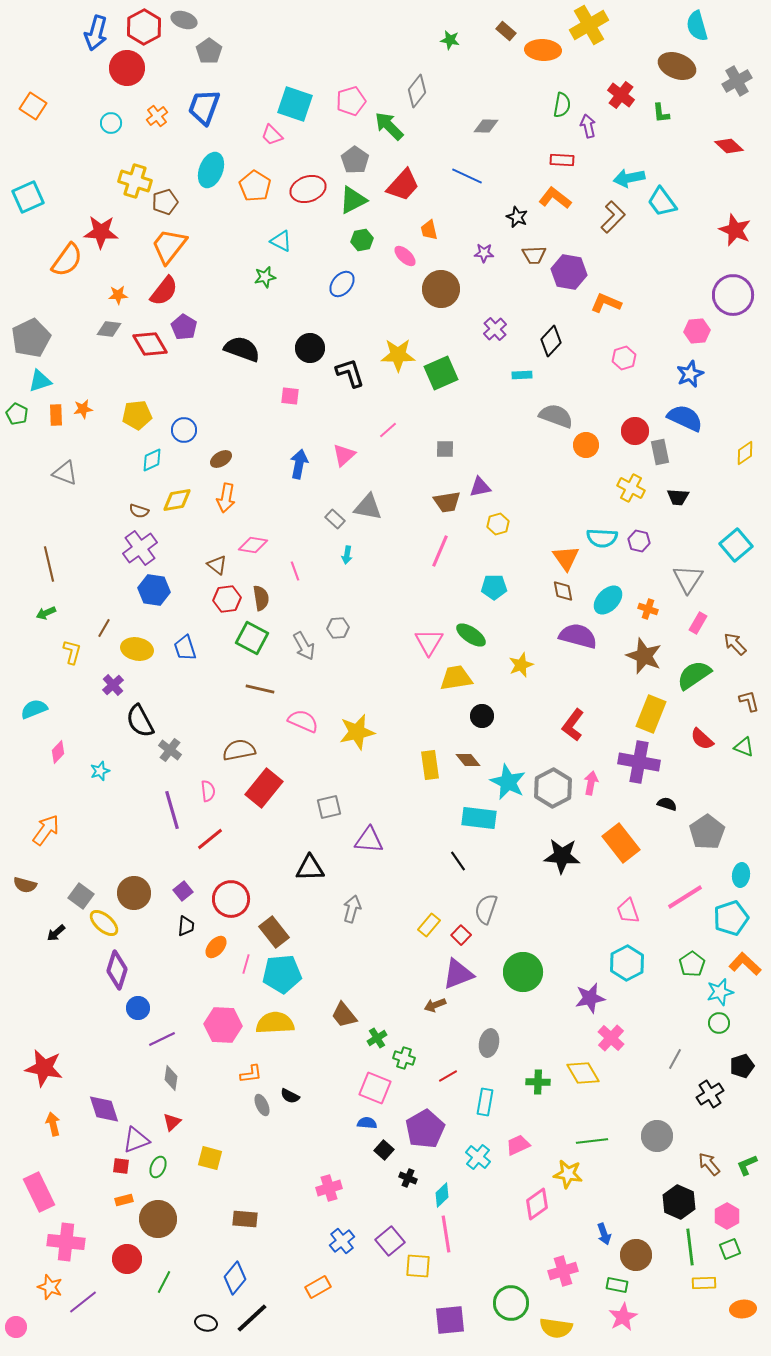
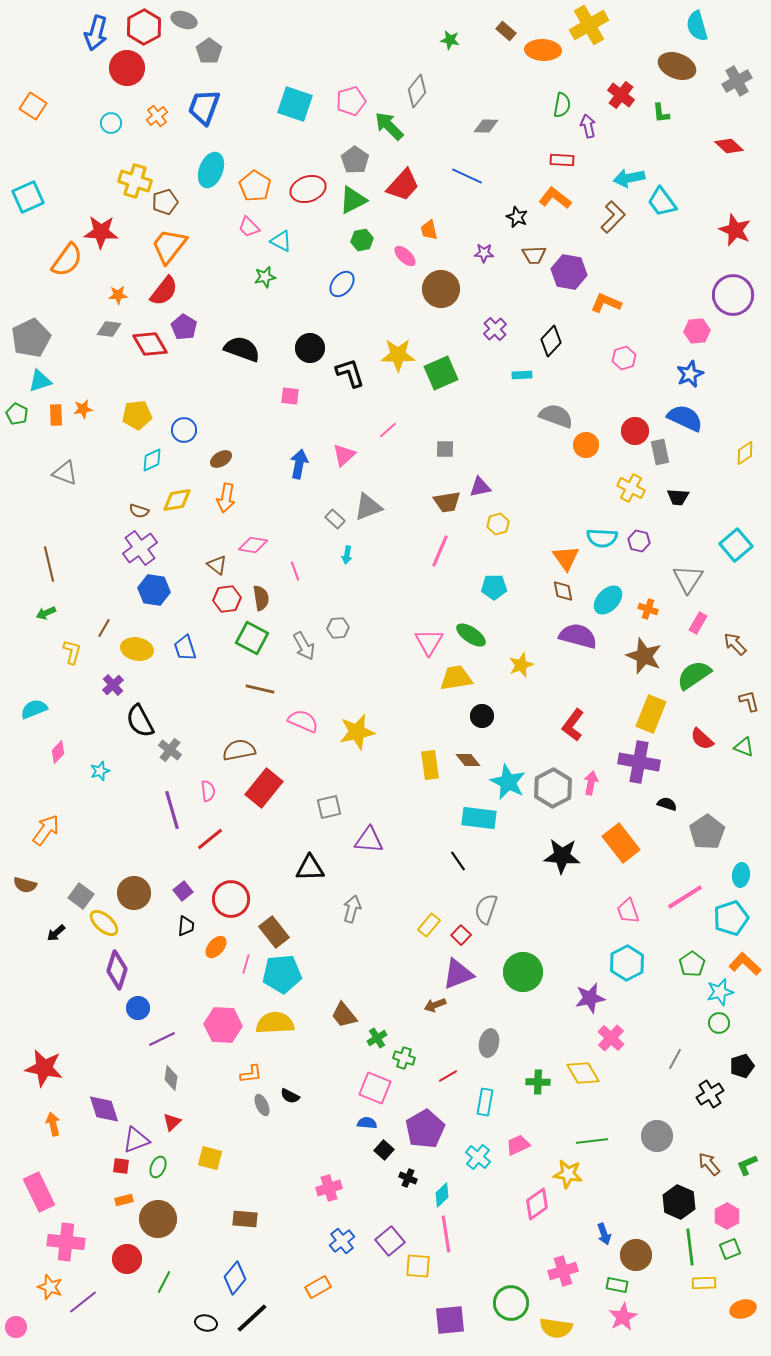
pink trapezoid at (272, 135): moved 23 px left, 92 px down
gray triangle at (368, 507): rotated 32 degrees counterclockwise
orange ellipse at (743, 1309): rotated 10 degrees counterclockwise
